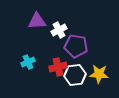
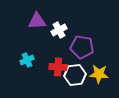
purple pentagon: moved 6 px right, 1 px down
cyan cross: moved 1 px left, 2 px up
red cross: rotated 18 degrees clockwise
